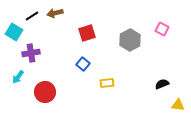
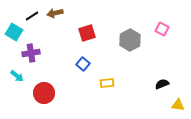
cyan arrow: moved 1 px left, 1 px up; rotated 88 degrees counterclockwise
red circle: moved 1 px left, 1 px down
